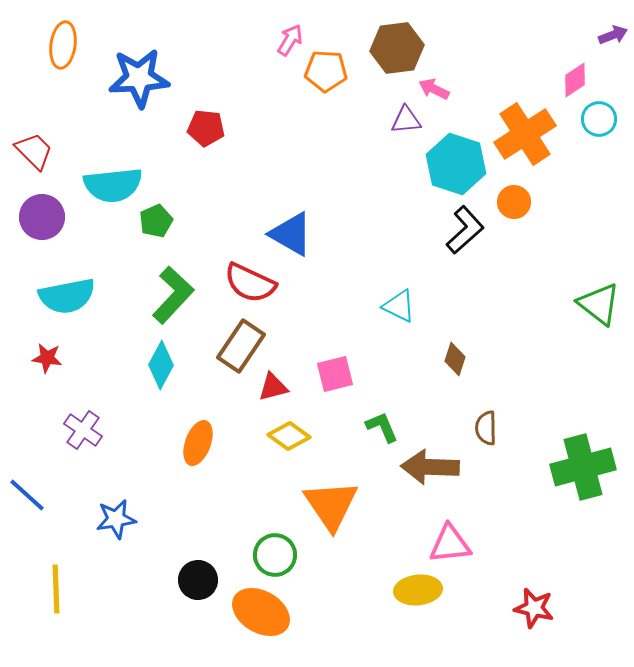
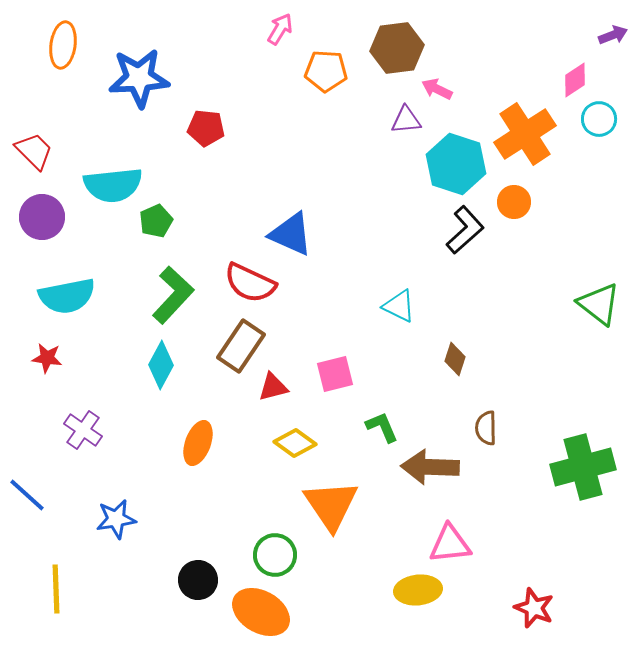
pink arrow at (290, 40): moved 10 px left, 11 px up
pink arrow at (434, 89): moved 3 px right
blue triangle at (291, 234): rotated 6 degrees counterclockwise
yellow diamond at (289, 436): moved 6 px right, 7 px down
red star at (534, 608): rotated 9 degrees clockwise
